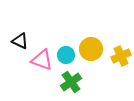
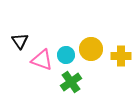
black triangle: rotated 30 degrees clockwise
yellow cross: rotated 24 degrees clockwise
